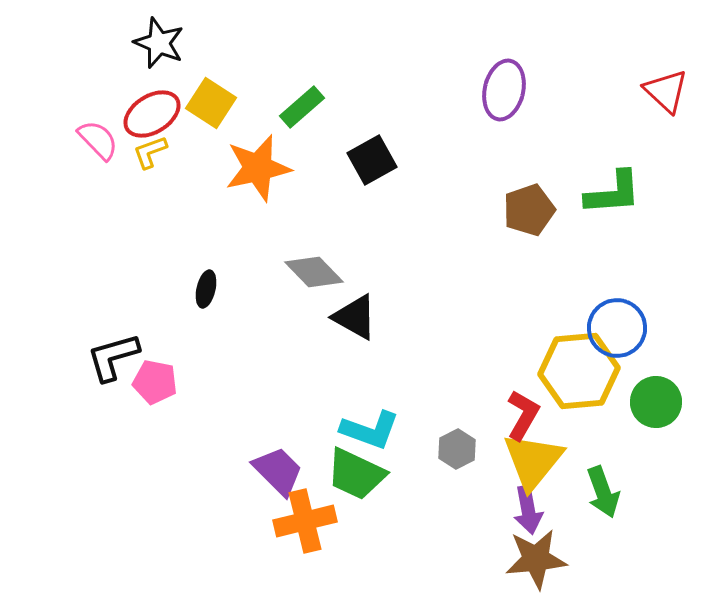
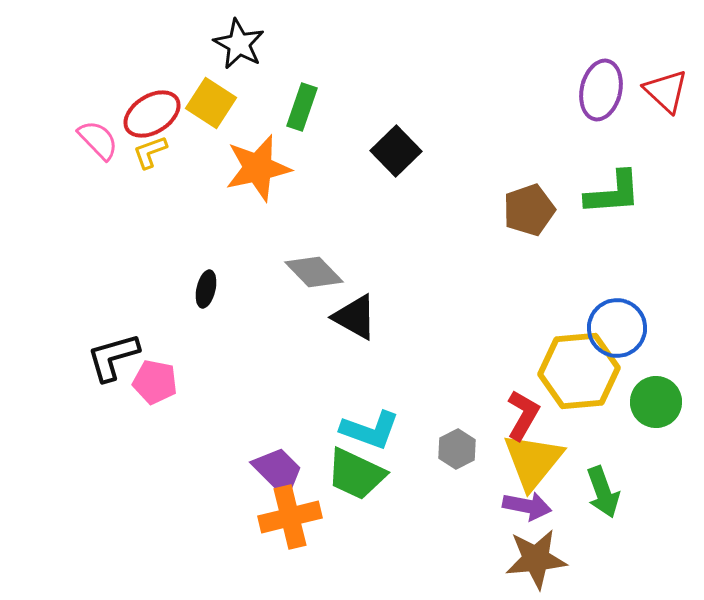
black star: moved 80 px right, 1 px down; rotated 6 degrees clockwise
purple ellipse: moved 97 px right
green rectangle: rotated 30 degrees counterclockwise
black square: moved 24 px right, 9 px up; rotated 15 degrees counterclockwise
purple arrow: moved 1 px left, 4 px up; rotated 69 degrees counterclockwise
orange cross: moved 15 px left, 4 px up
